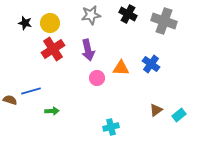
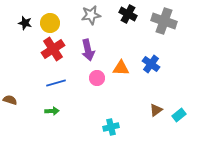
blue line: moved 25 px right, 8 px up
